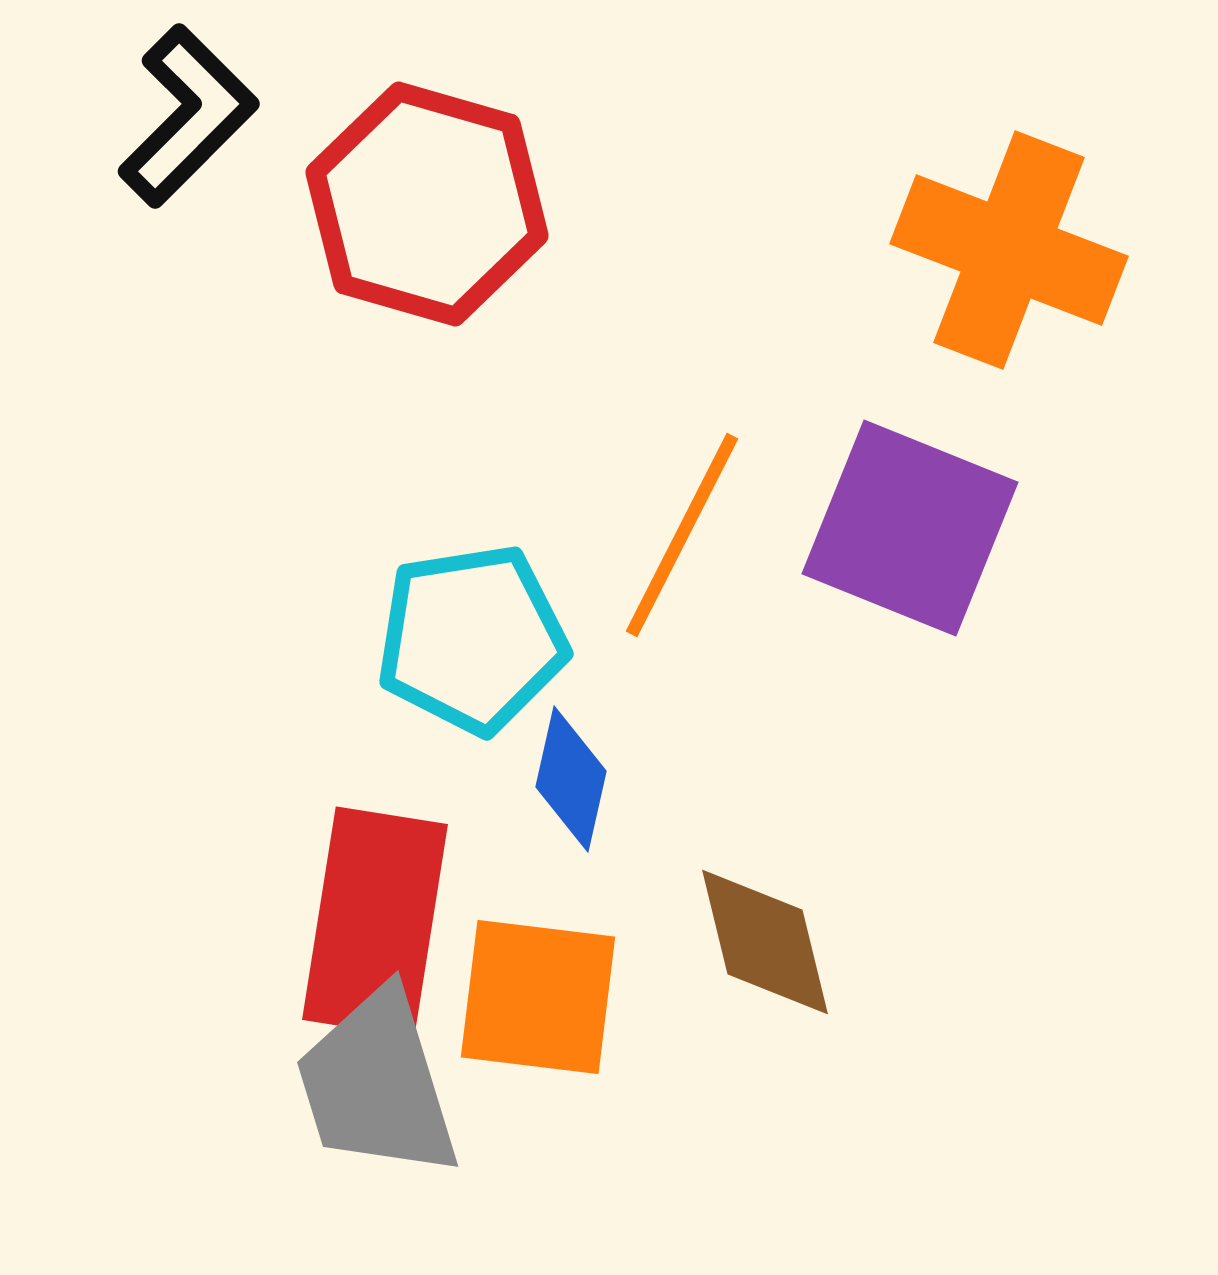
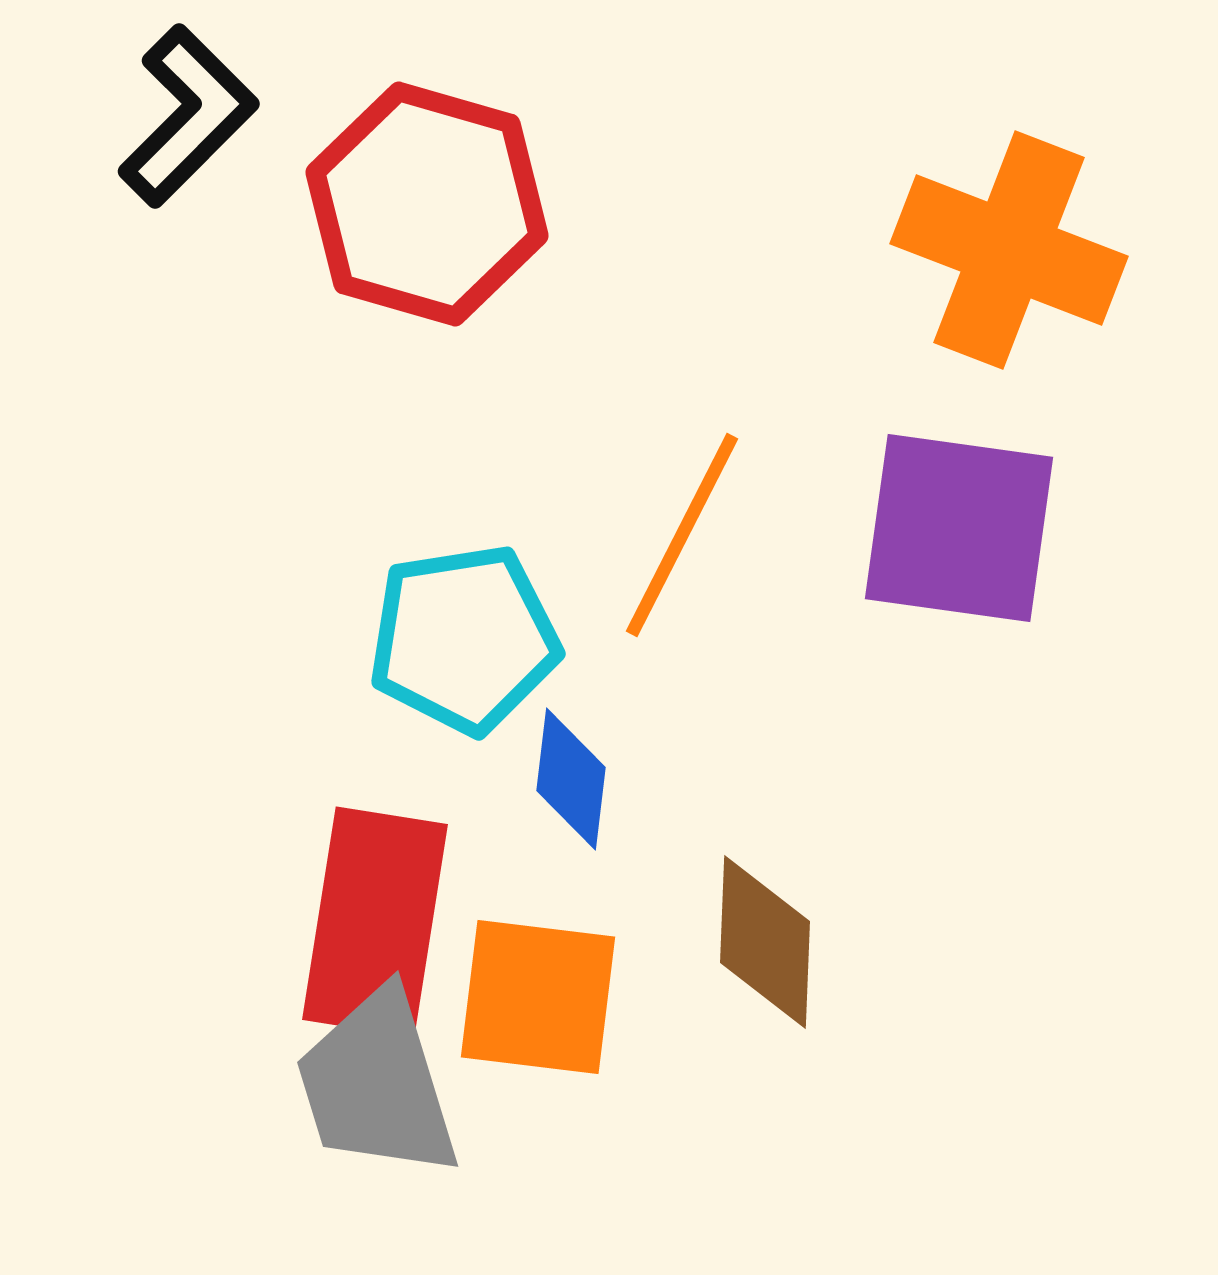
purple square: moved 49 px right; rotated 14 degrees counterclockwise
cyan pentagon: moved 8 px left
blue diamond: rotated 6 degrees counterclockwise
brown diamond: rotated 16 degrees clockwise
